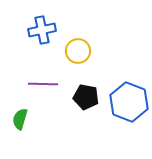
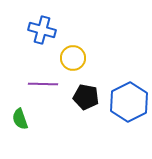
blue cross: rotated 28 degrees clockwise
yellow circle: moved 5 px left, 7 px down
blue hexagon: rotated 12 degrees clockwise
green semicircle: rotated 35 degrees counterclockwise
